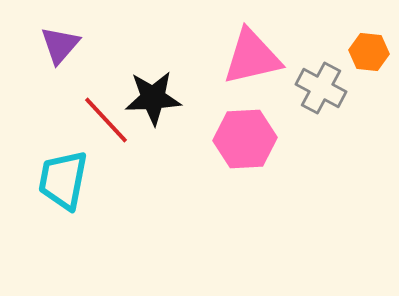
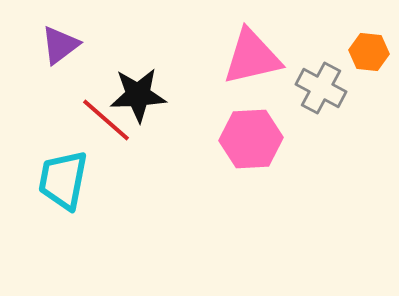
purple triangle: rotated 12 degrees clockwise
black star: moved 15 px left, 3 px up
red line: rotated 6 degrees counterclockwise
pink hexagon: moved 6 px right
